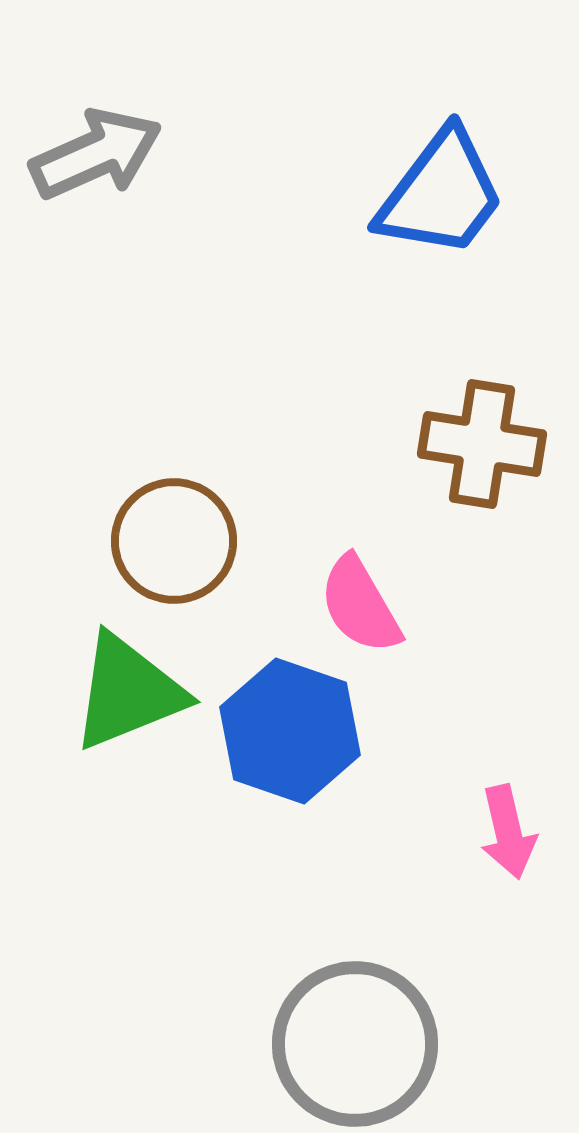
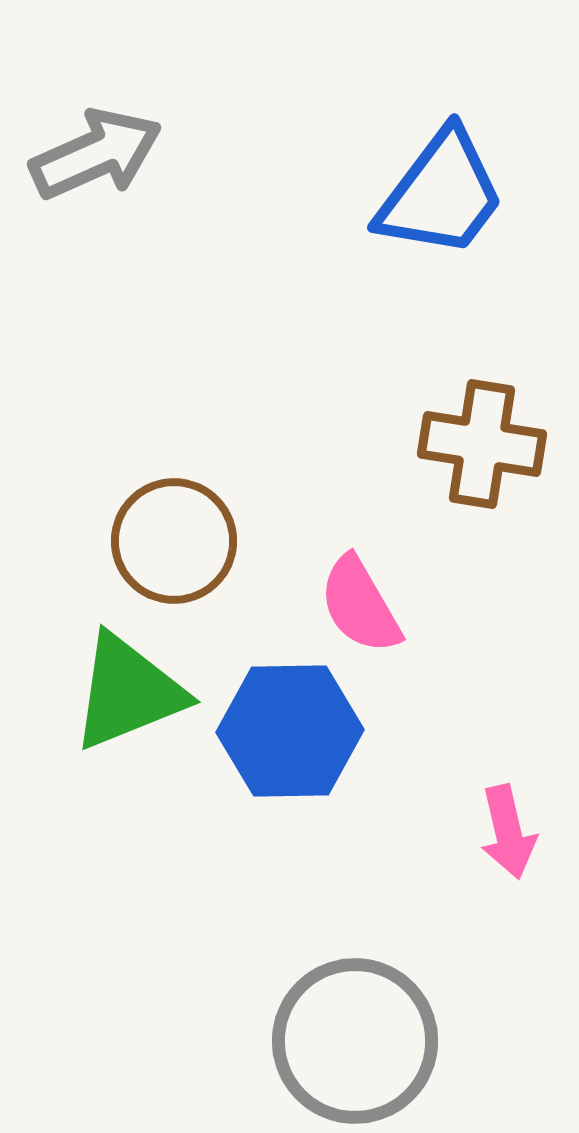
blue hexagon: rotated 20 degrees counterclockwise
gray circle: moved 3 px up
